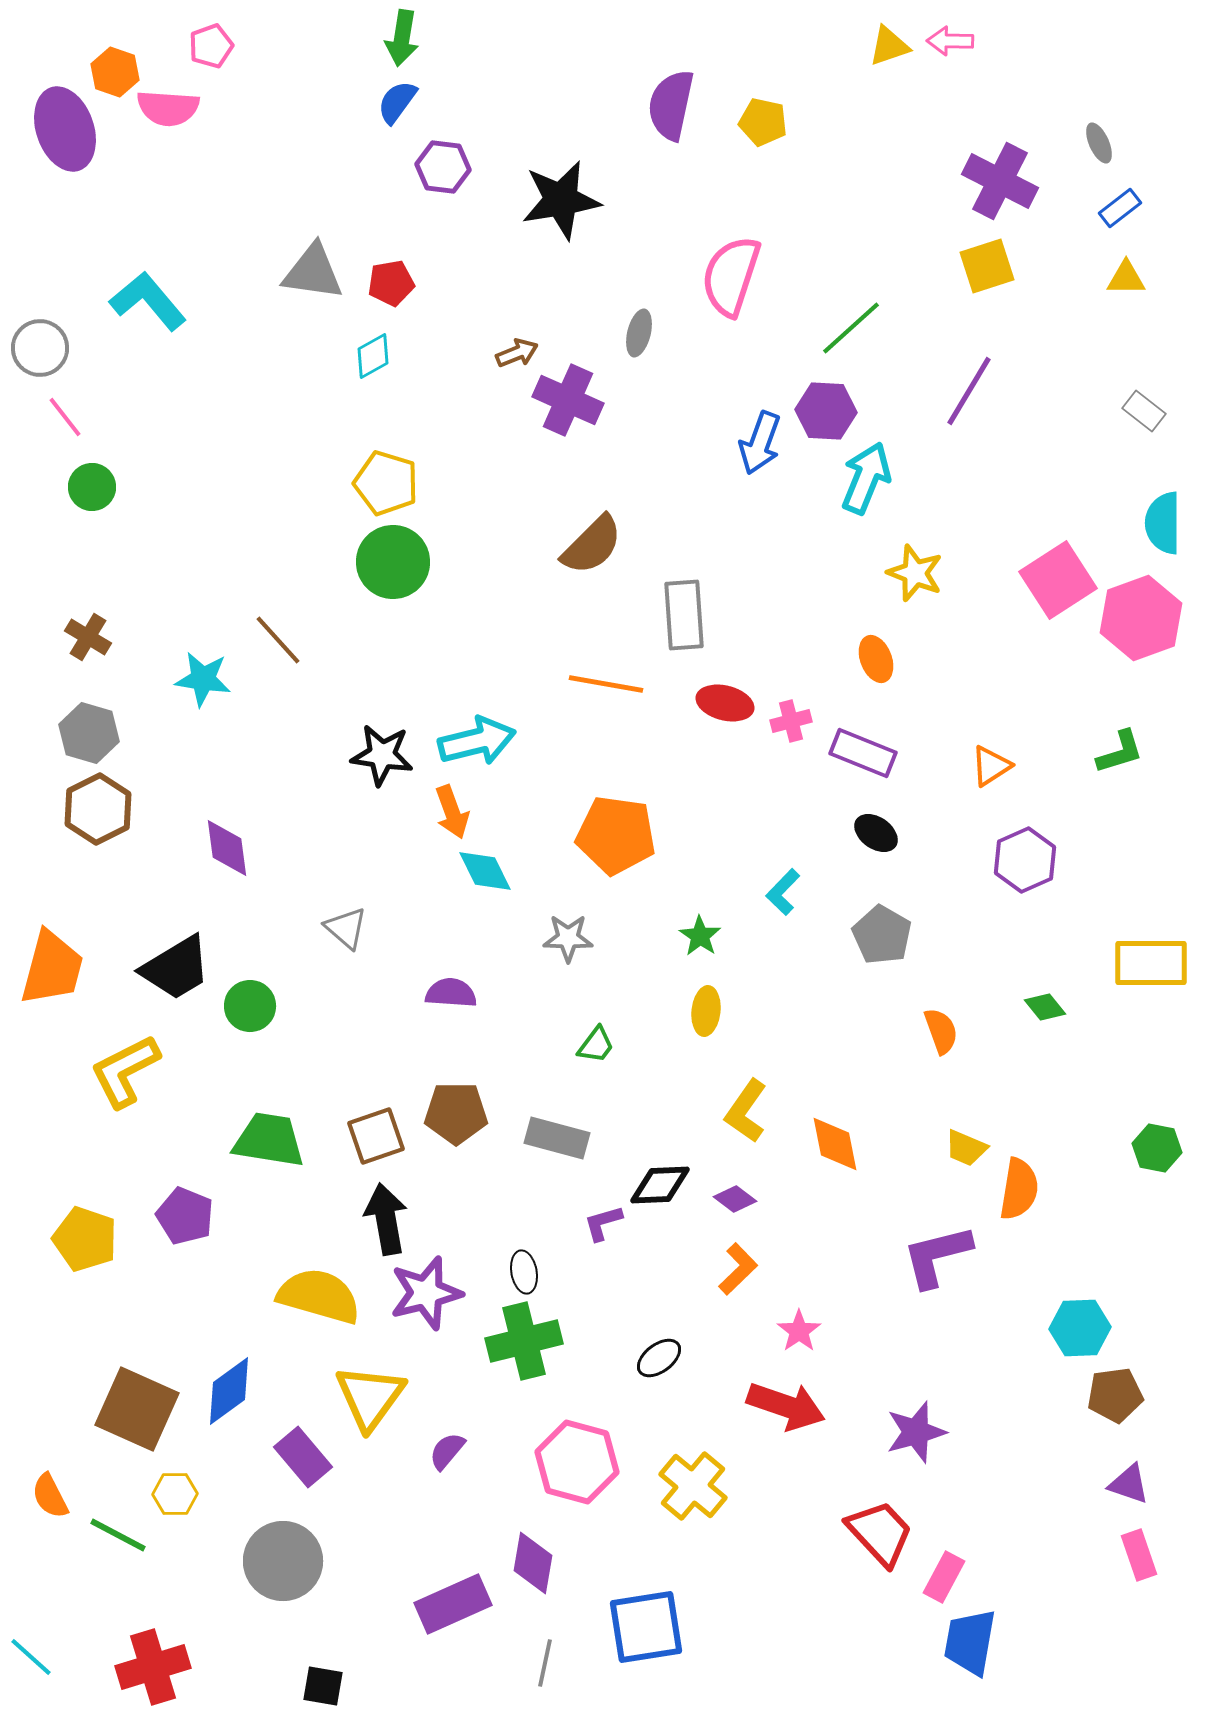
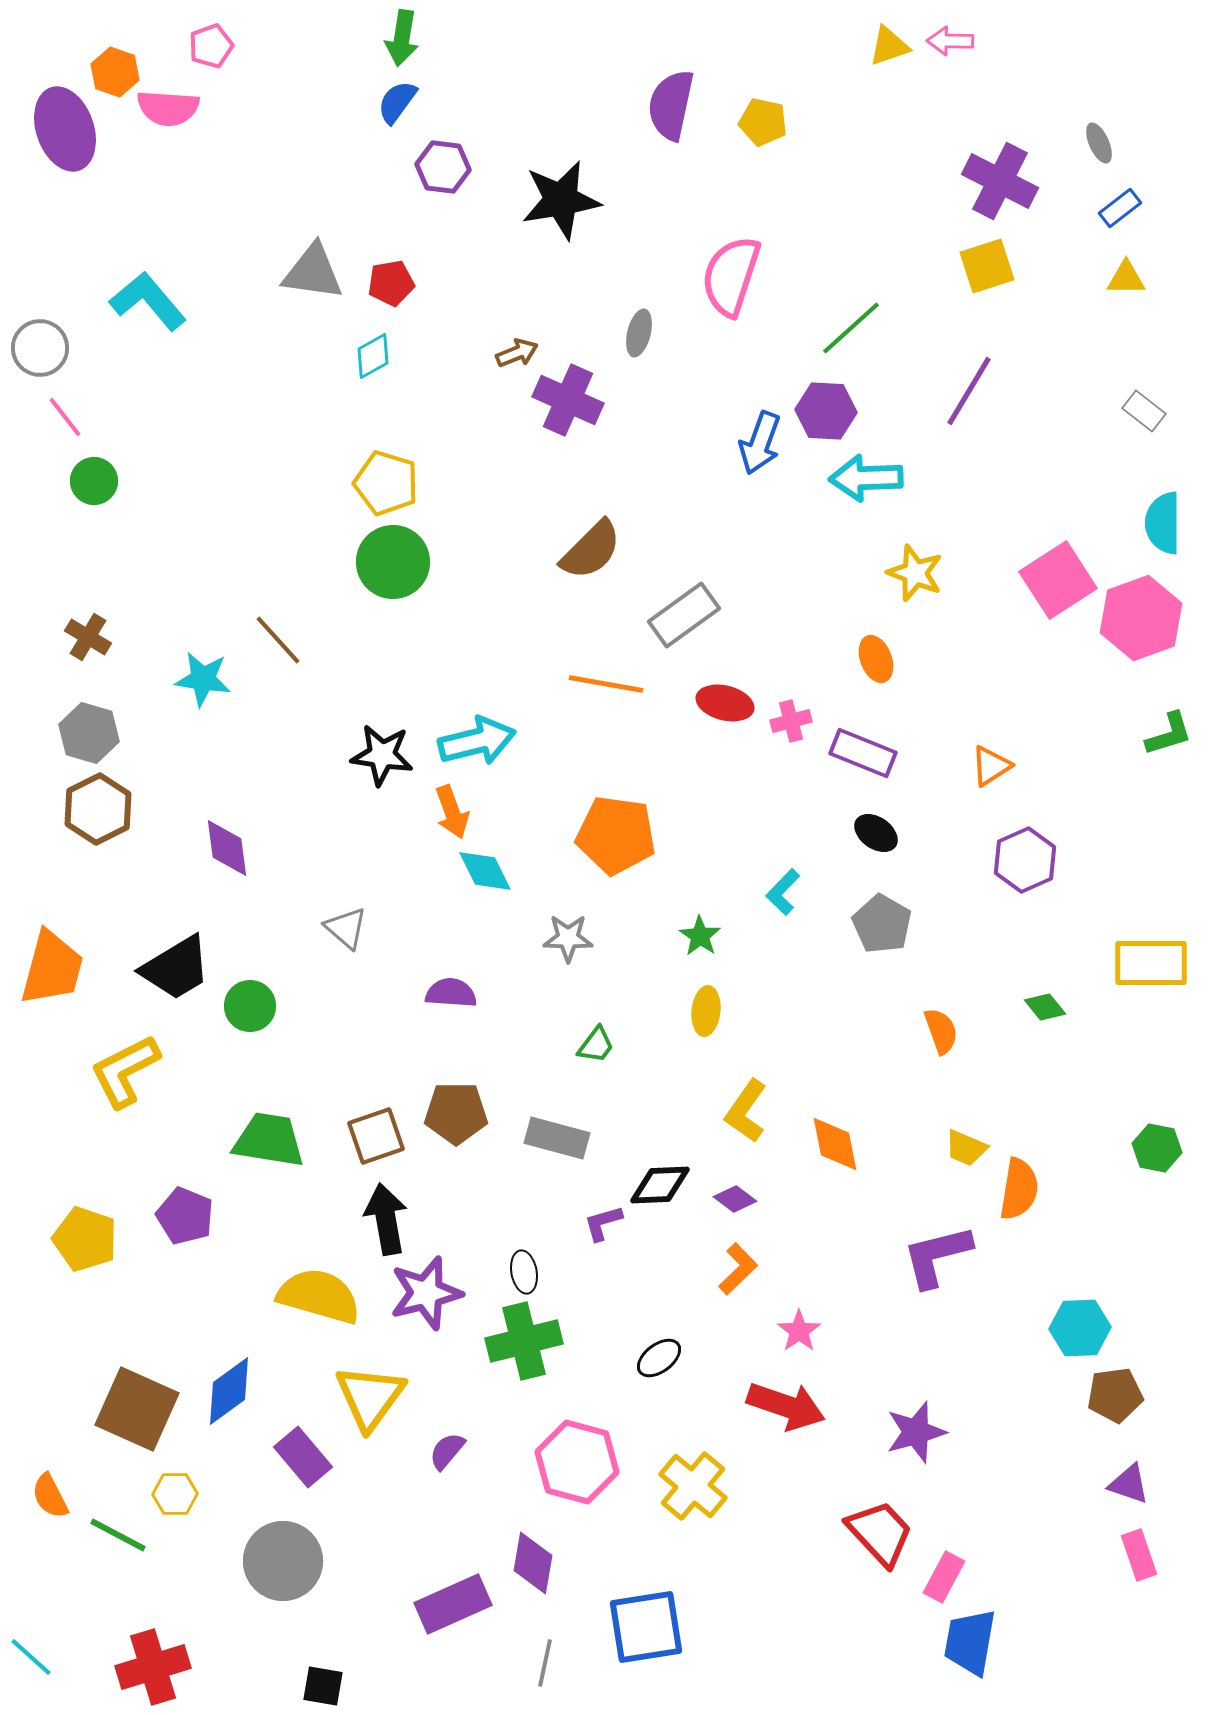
cyan arrow at (866, 478): rotated 114 degrees counterclockwise
green circle at (92, 487): moved 2 px right, 6 px up
brown semicircle at (592, 545): moved 1 px left, 5 px down
gray rectangle at (684, 615): rotated 58 degrees clockwise
green L-shape at (1120, 752): moved 49 px right, 18 px up
gray pentagon at (882, 935): moved 11 px up
